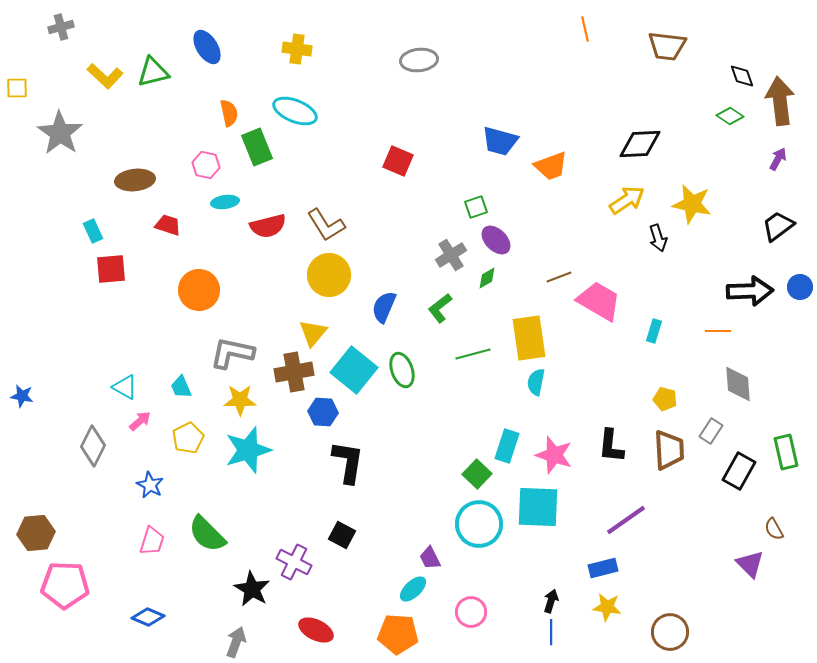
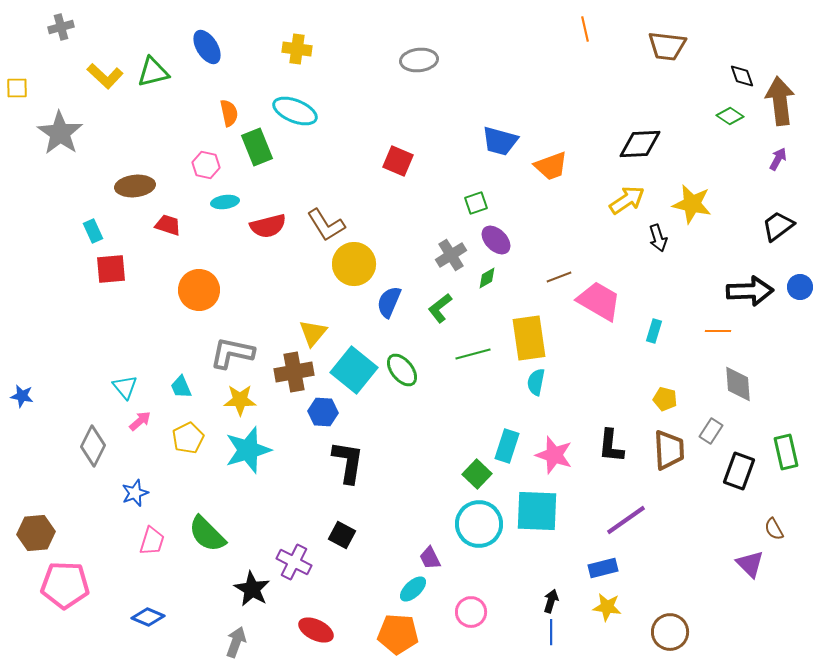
brown ellipse at (135, 180): moved 6 px down
green square at (476, 207): moved 4 px up
yellow circle at (329, 275): moved 25 px right, 11 px up
blue semicircle at (384, 307): moved 5 px right, 5 px up
green ellipse at (402, 370): rotated 20 degrees counterclockwise
cyan triangle at (125, 387): rotated 20 degrees clockwise
black rectangle at (739, 471): rotated 9 degrees counterclockwise
blue star at (150, 485): moved 15 px left, 8 px down; rotated 24 degrees clockwise
cyan square at (538, 507): moved 1 px left, 4 px down
